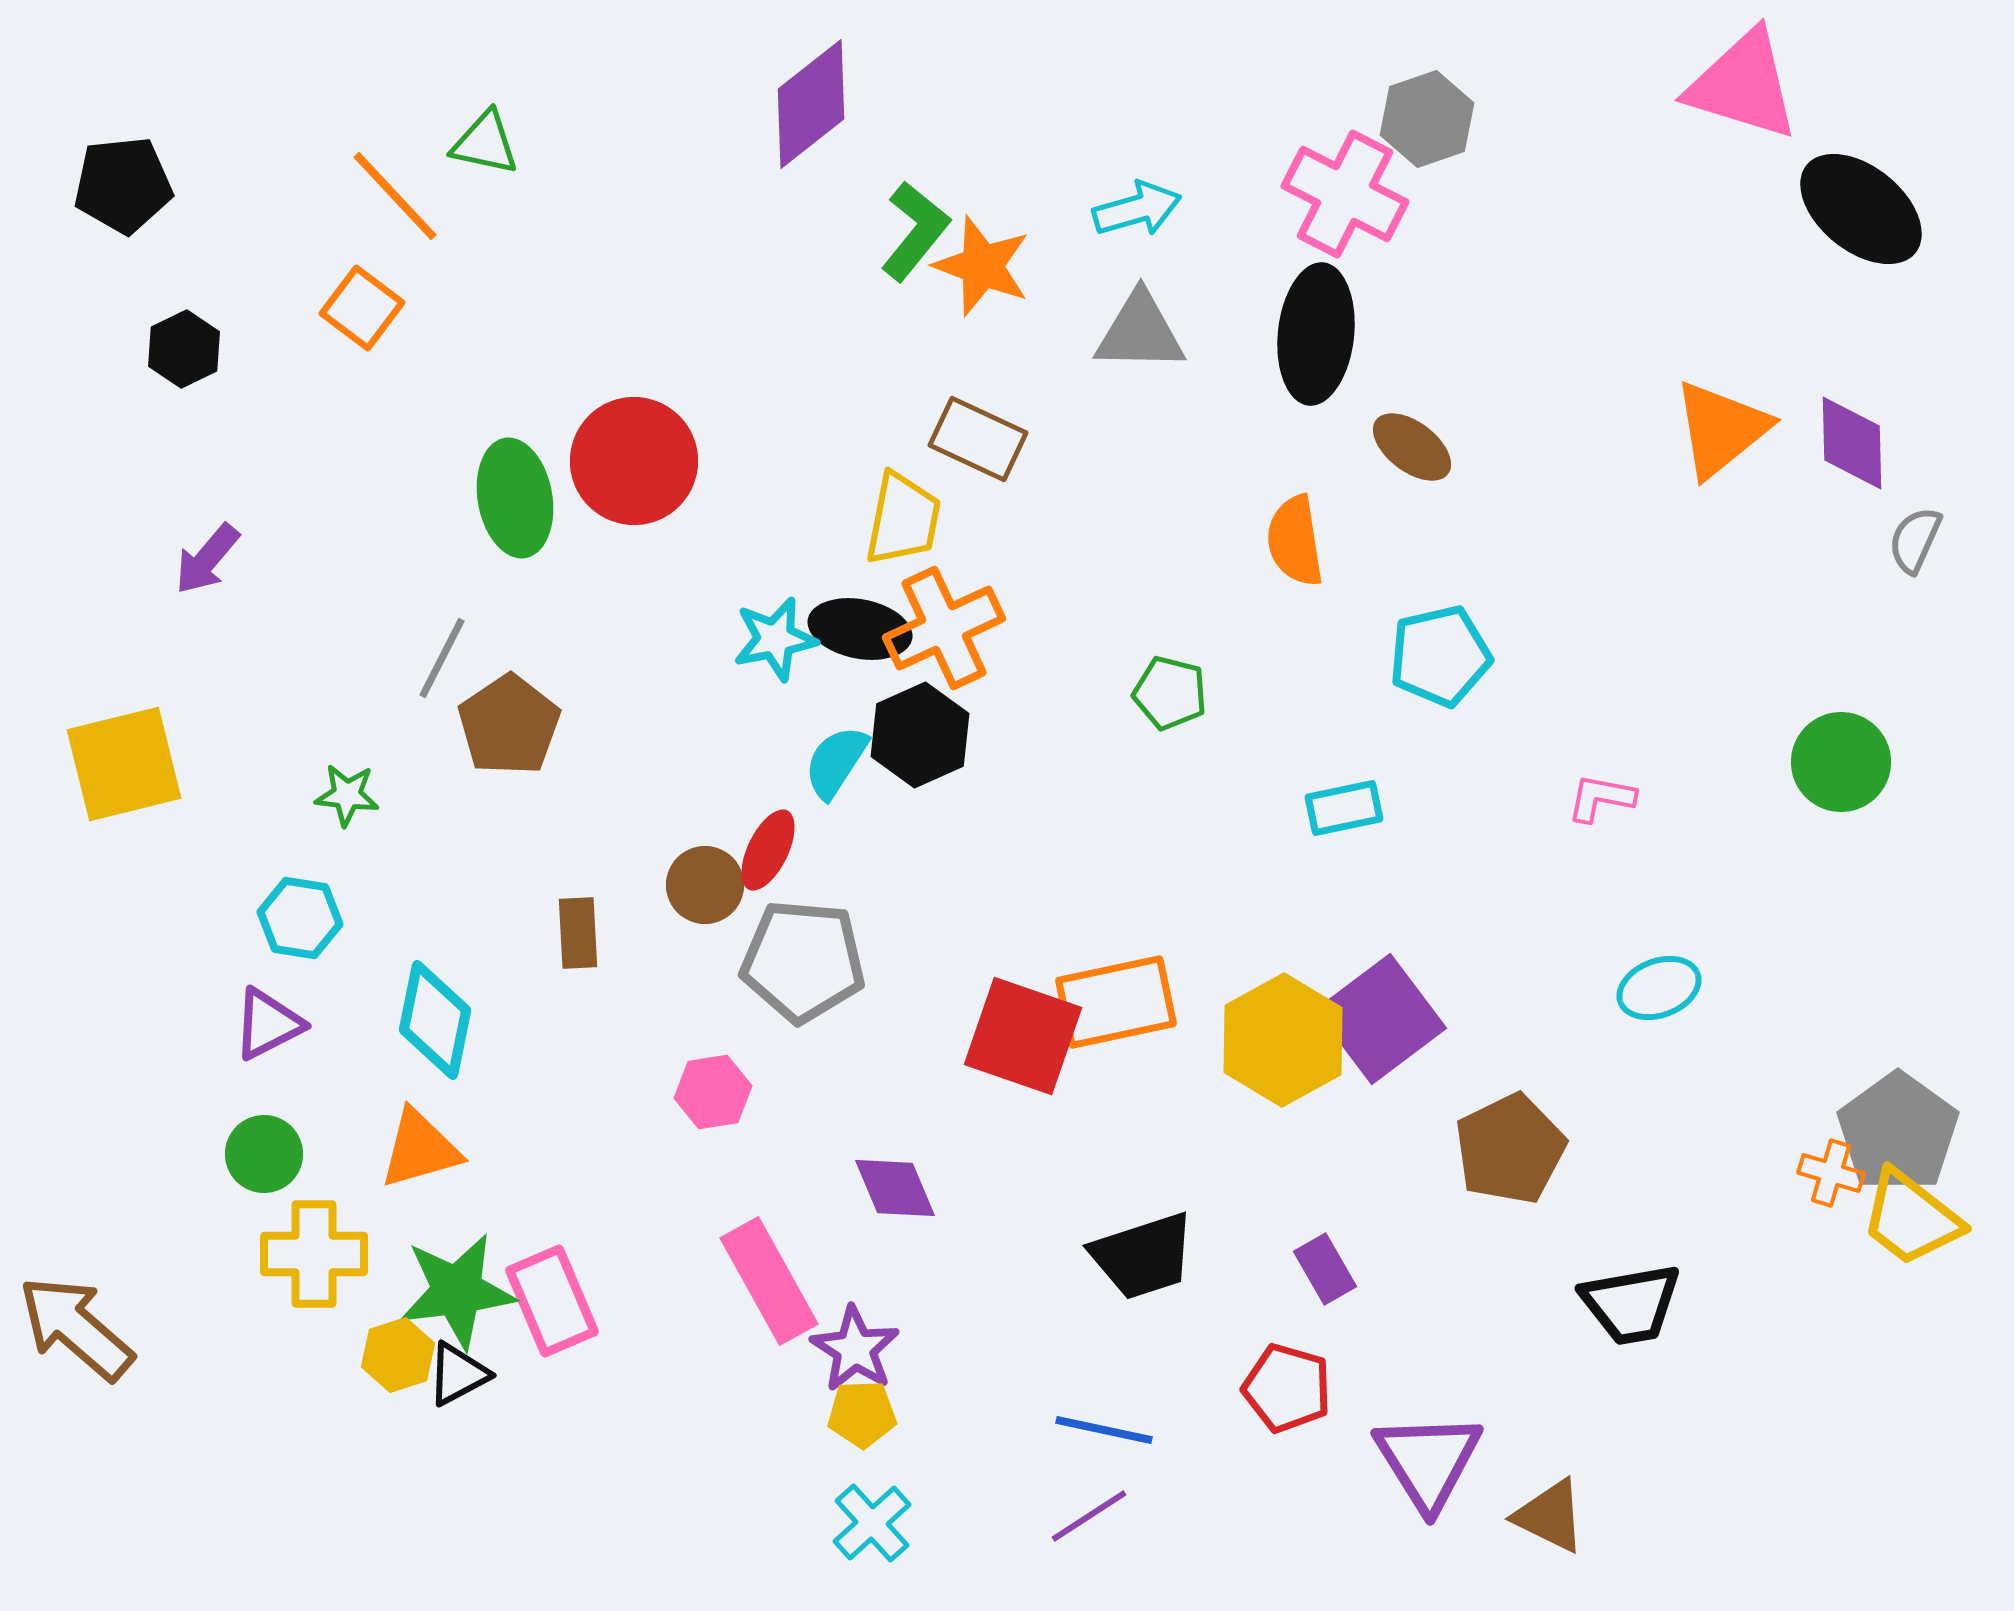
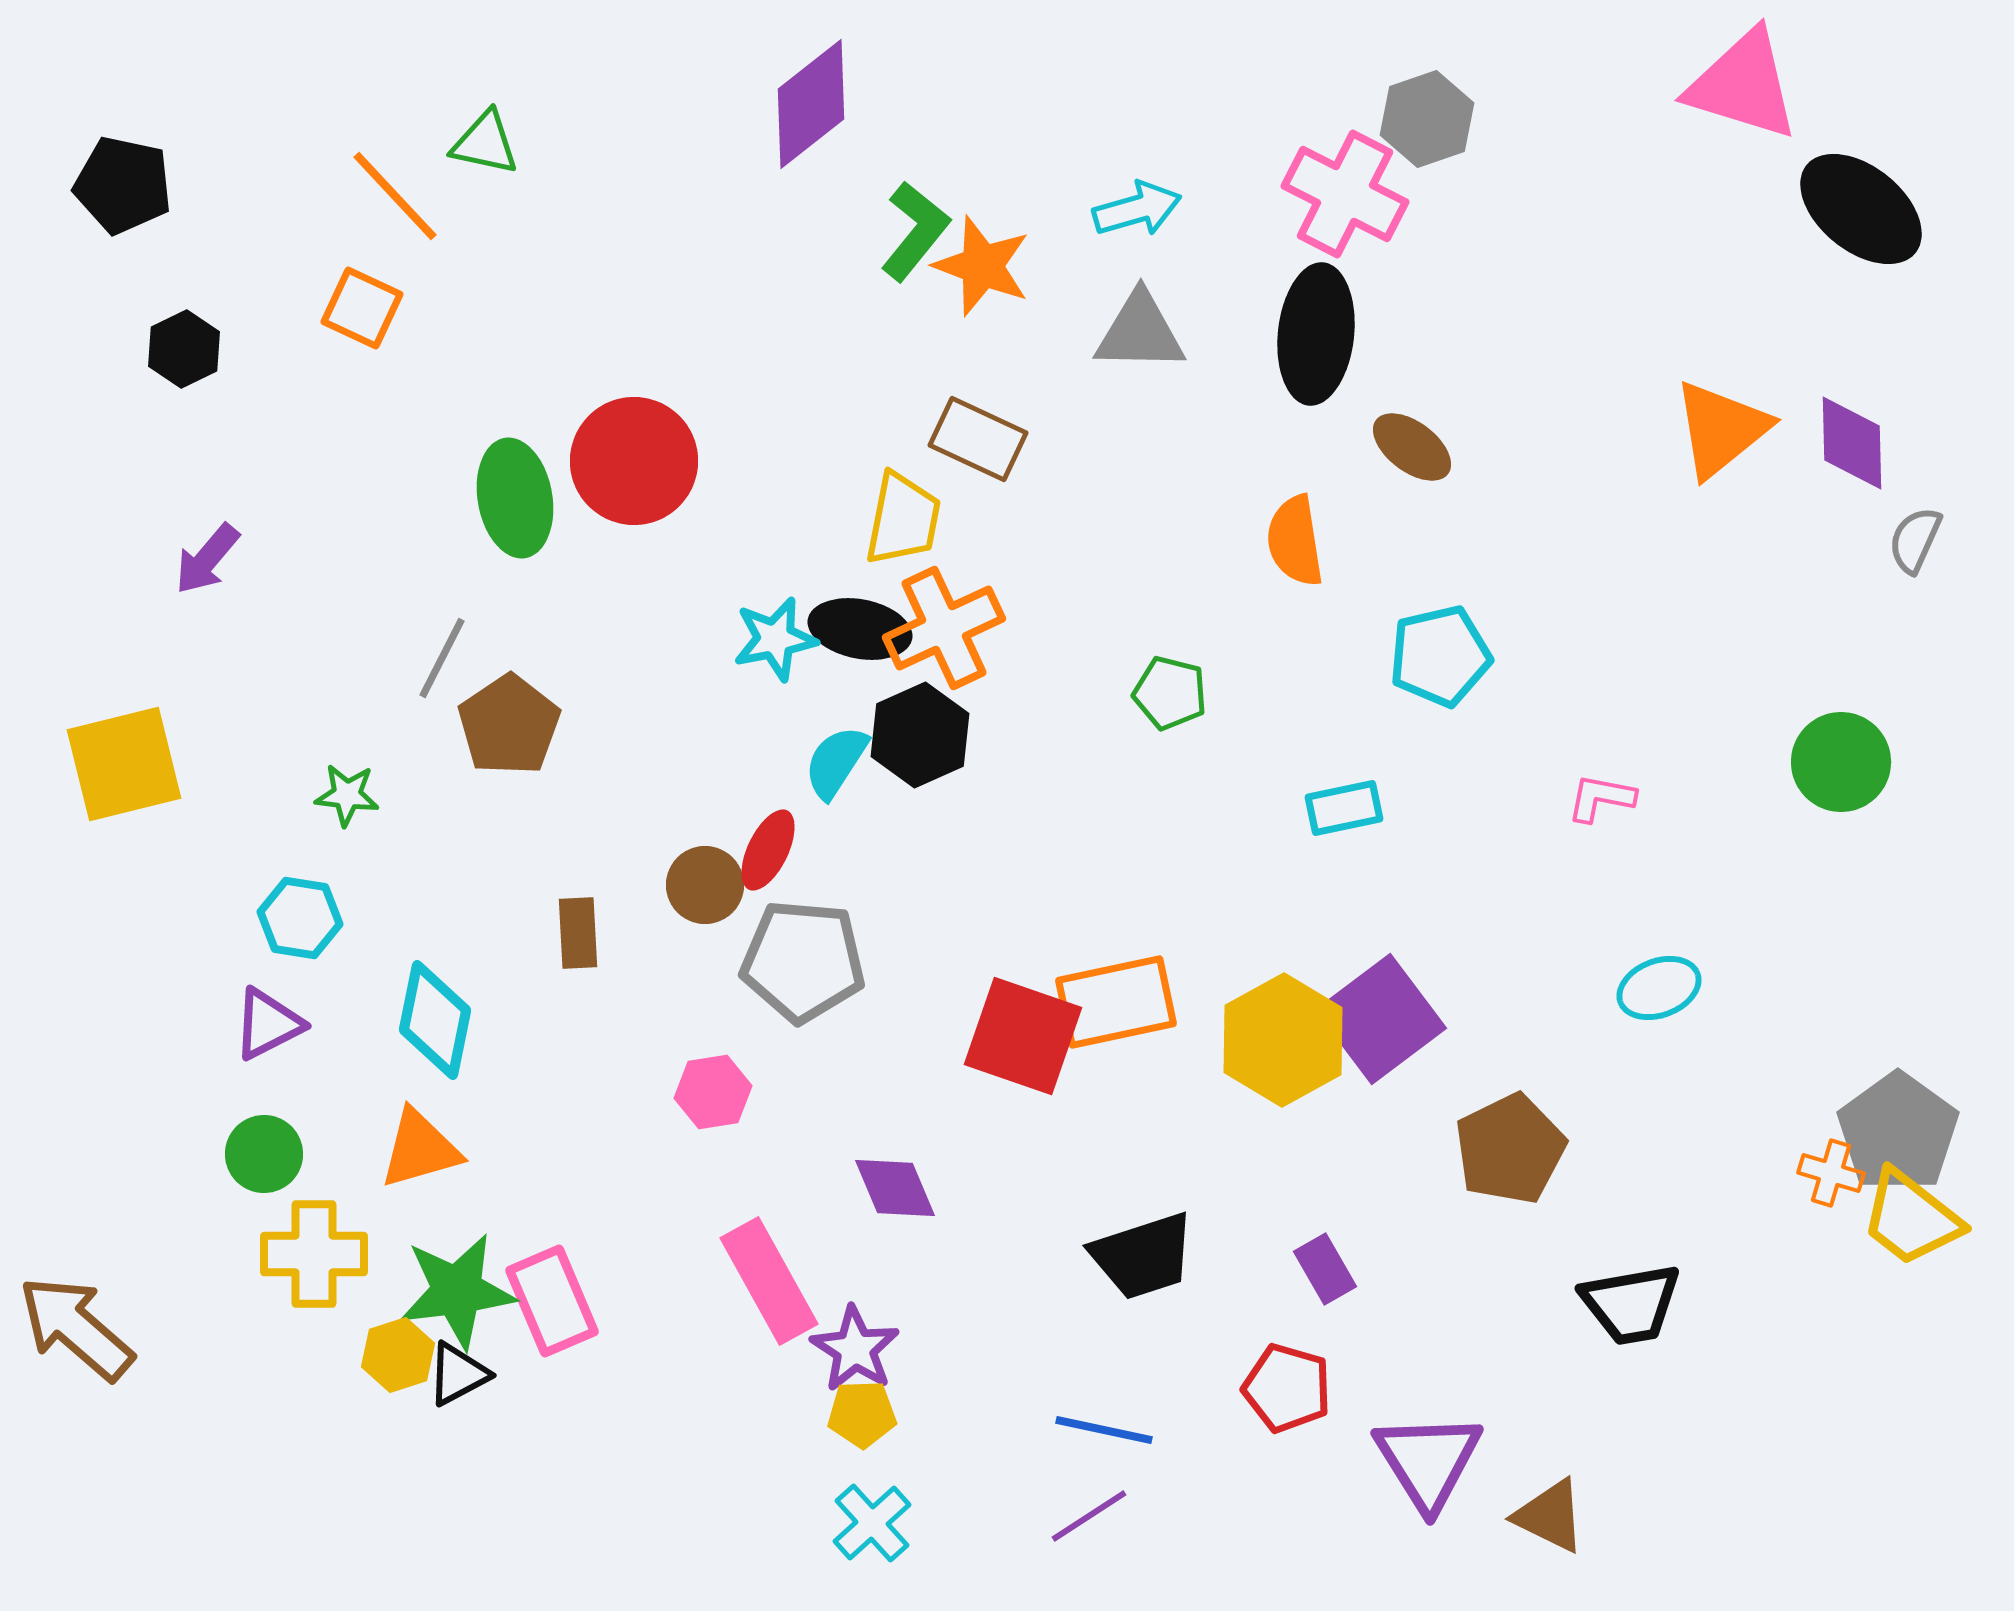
black pentagon at (123, 185): rotated 18 degrees clockwise
orange square at (362, 308): rotated 12 degrees counterclockwise
